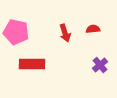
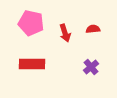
pink pentagon: moved 15 px right, 9 px up
purple cross: moved 9 px left, 2 px down
